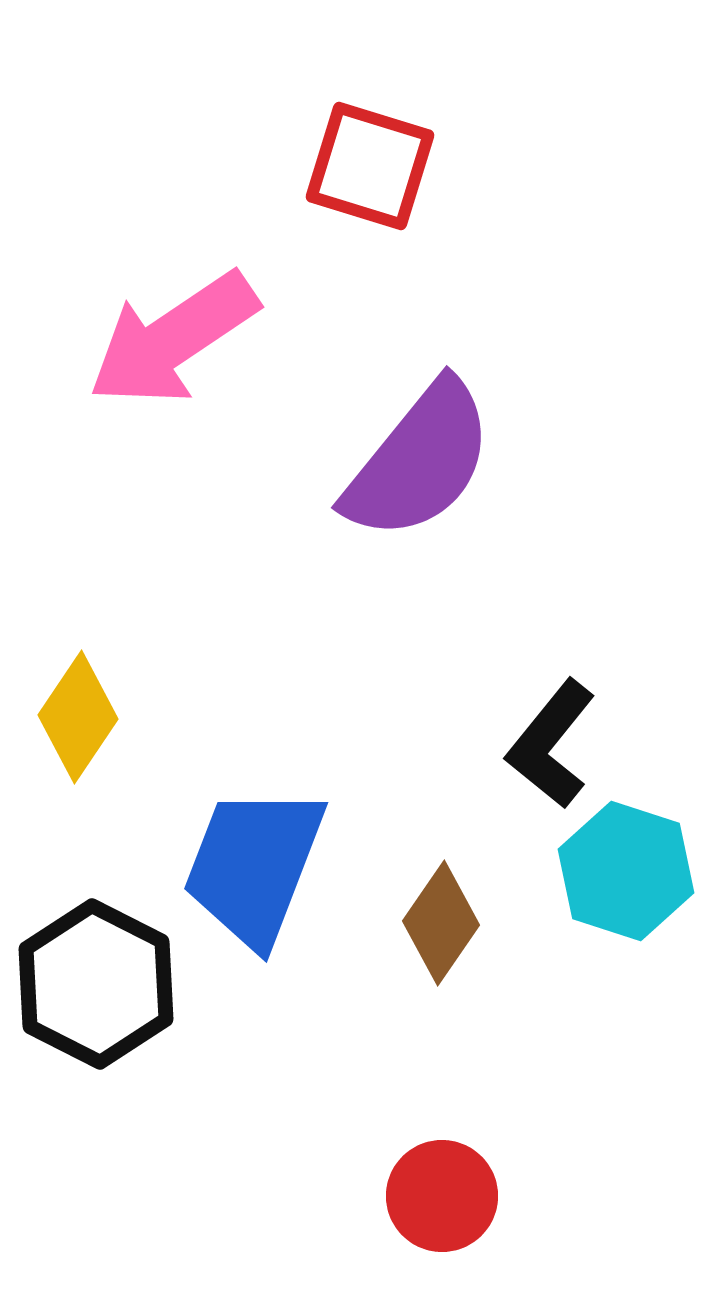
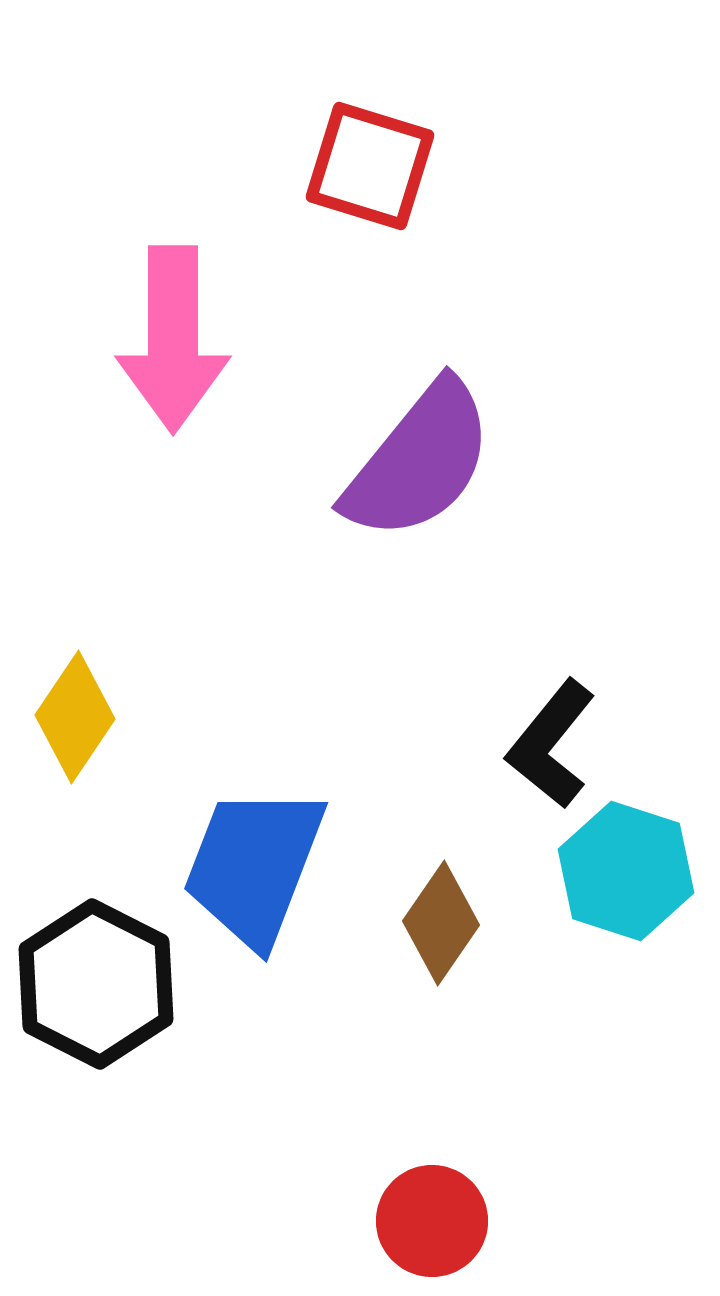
pink arrow: rotated 56 degrees counterclockwise
yellow diamond: moved 3 px left
red circle: moved 10 px left, 25 px down
